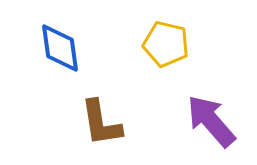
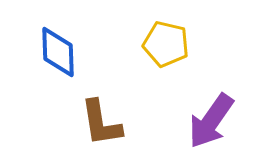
blue diamond: moved 2 px left, 4 px down; rotated 6 degrees clockwise
purple arrow: rotated 104 degrees counterclockwise
